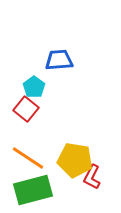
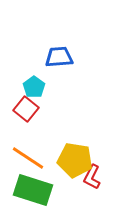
blue trapezoid: moved 3 px up
green rectangle: rotated 33 degrees clockwise
